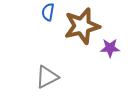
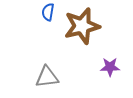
purple star: moved 19 px down
gray triangle: rotated 20 degrees clockwise
